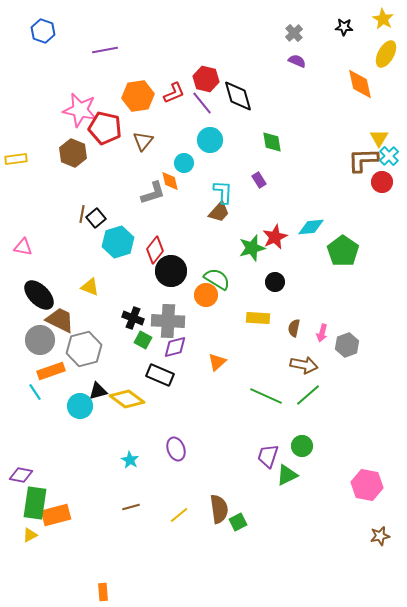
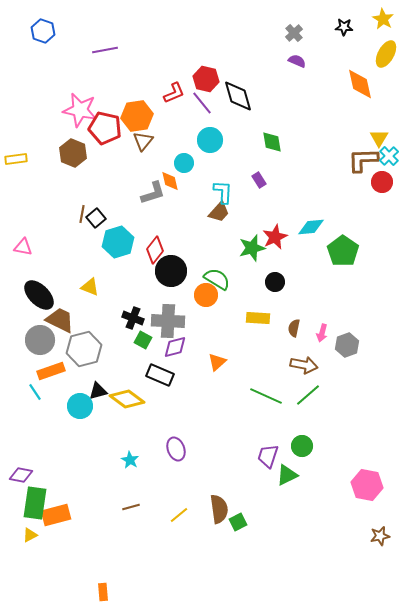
orange hexagon at (138, 96): moved 1 px left, 20 px down
